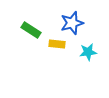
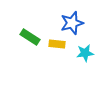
green rectangle: moved 1 px left, 7 px down
cyan star: moved 3 px left, 1 px down
